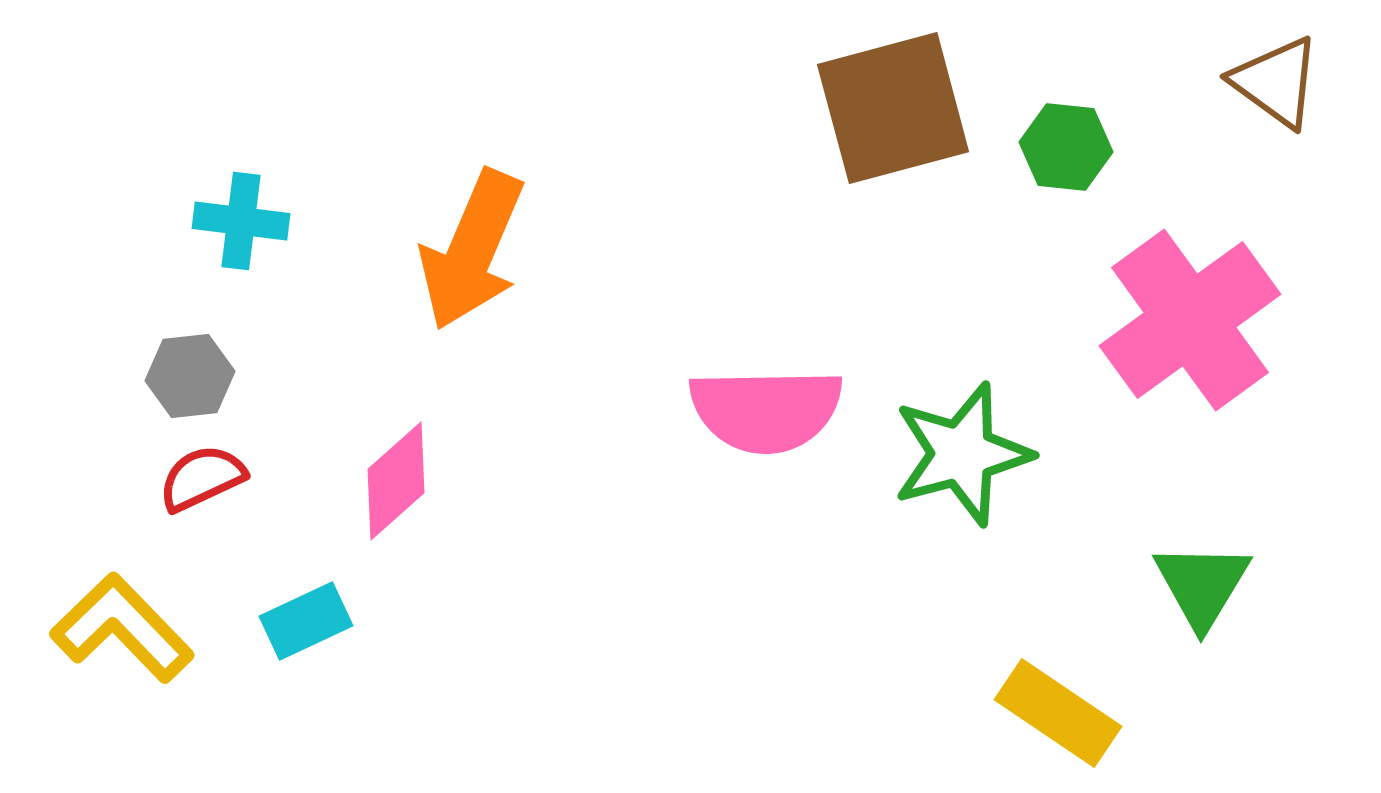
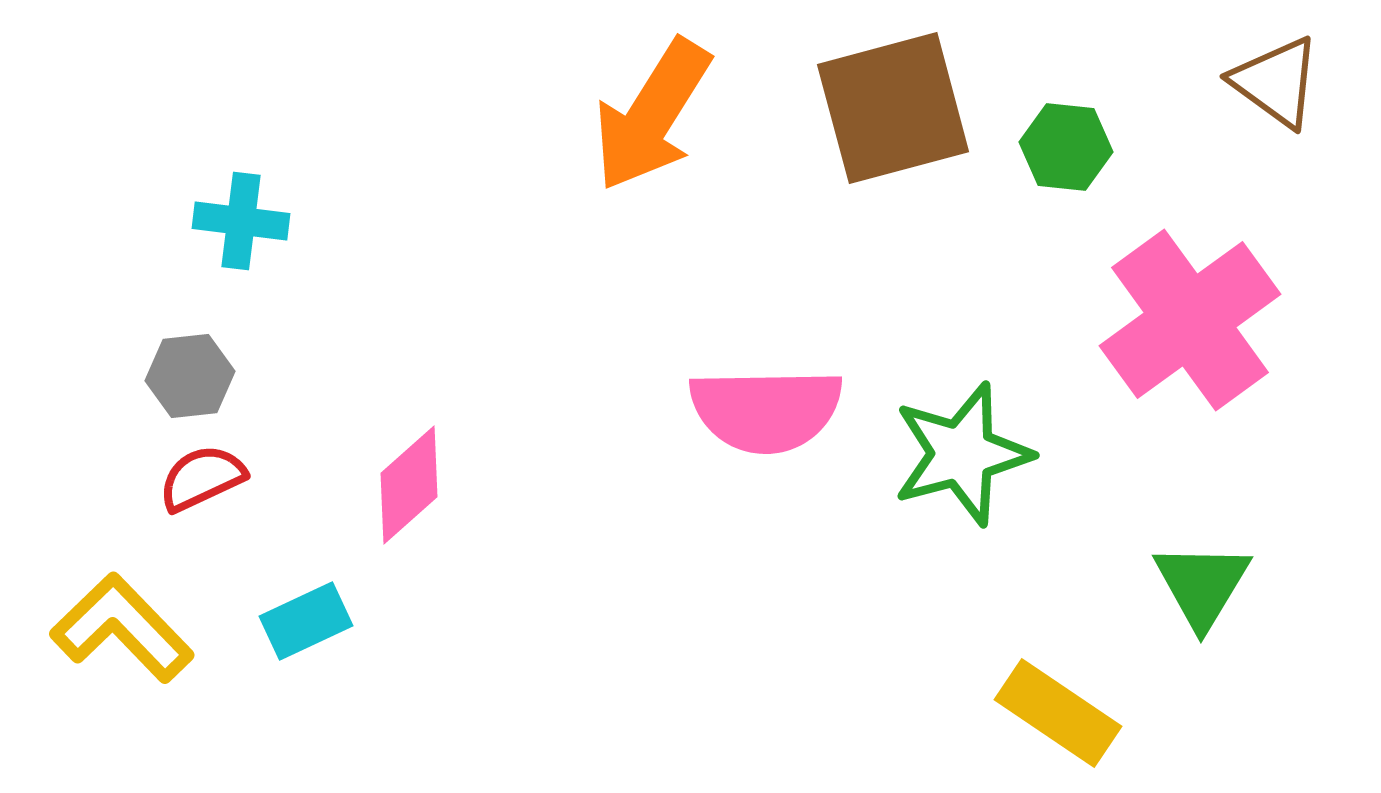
orange arrow: moved 180 px right, 135 px up; rotated 9 degrees clockwise
pink diamond: moved 13 px right, 4 px down
